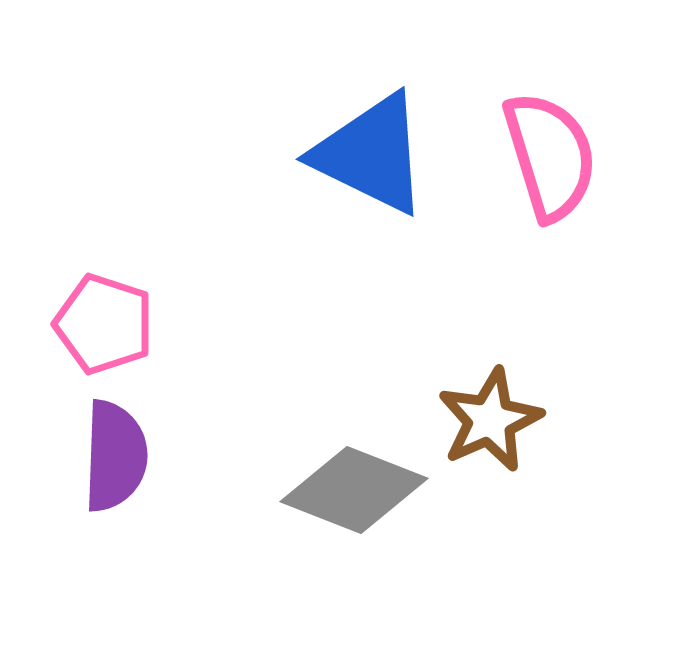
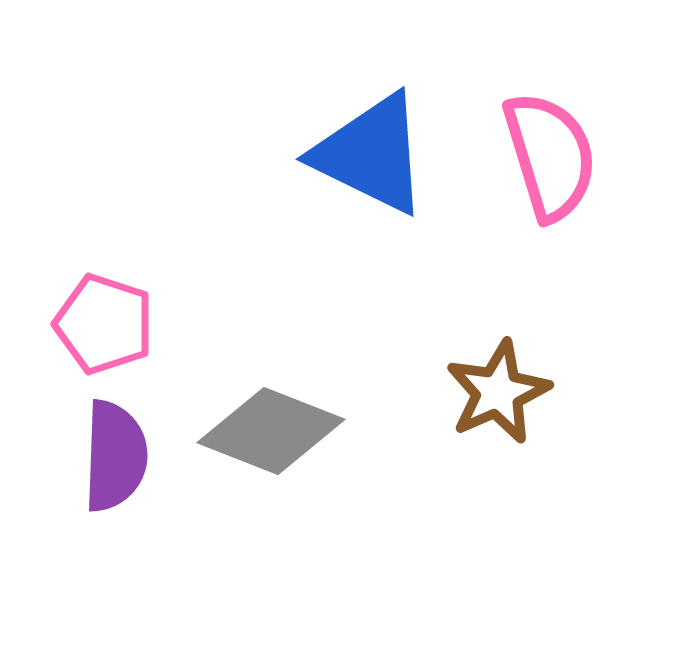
brown star: moved 8 px right, 28 px up
gray diamond: moved 83 px left, 59 px up
